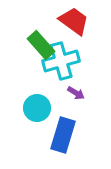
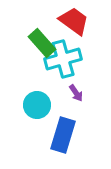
green rectangle: moved 1 px right, 2 px up
cyan cross: moved 2 px right, 2 px up
purple arrow: rotated 24 degrees clockwise
cyan circle: moved 3 px up
